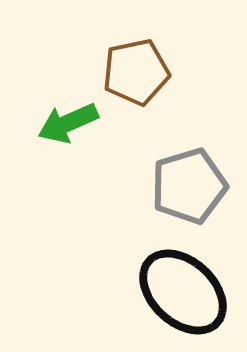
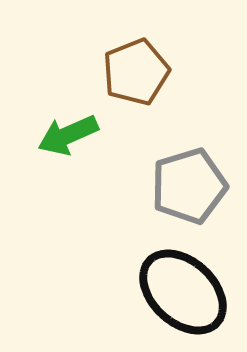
brown pentagon: rotated 10 degrees counterclockwise
green arrow: moved 12 px down
